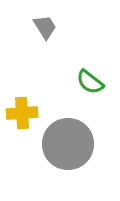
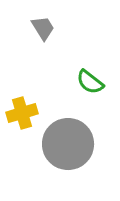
gray trapezoid: moved 2 px left, 1 px down
yellow cross: rotated 12 degrees counterclockwise
